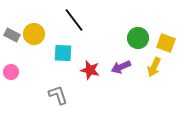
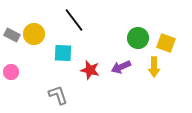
yellow arrow: rotated 24 degrees counterclockwise
